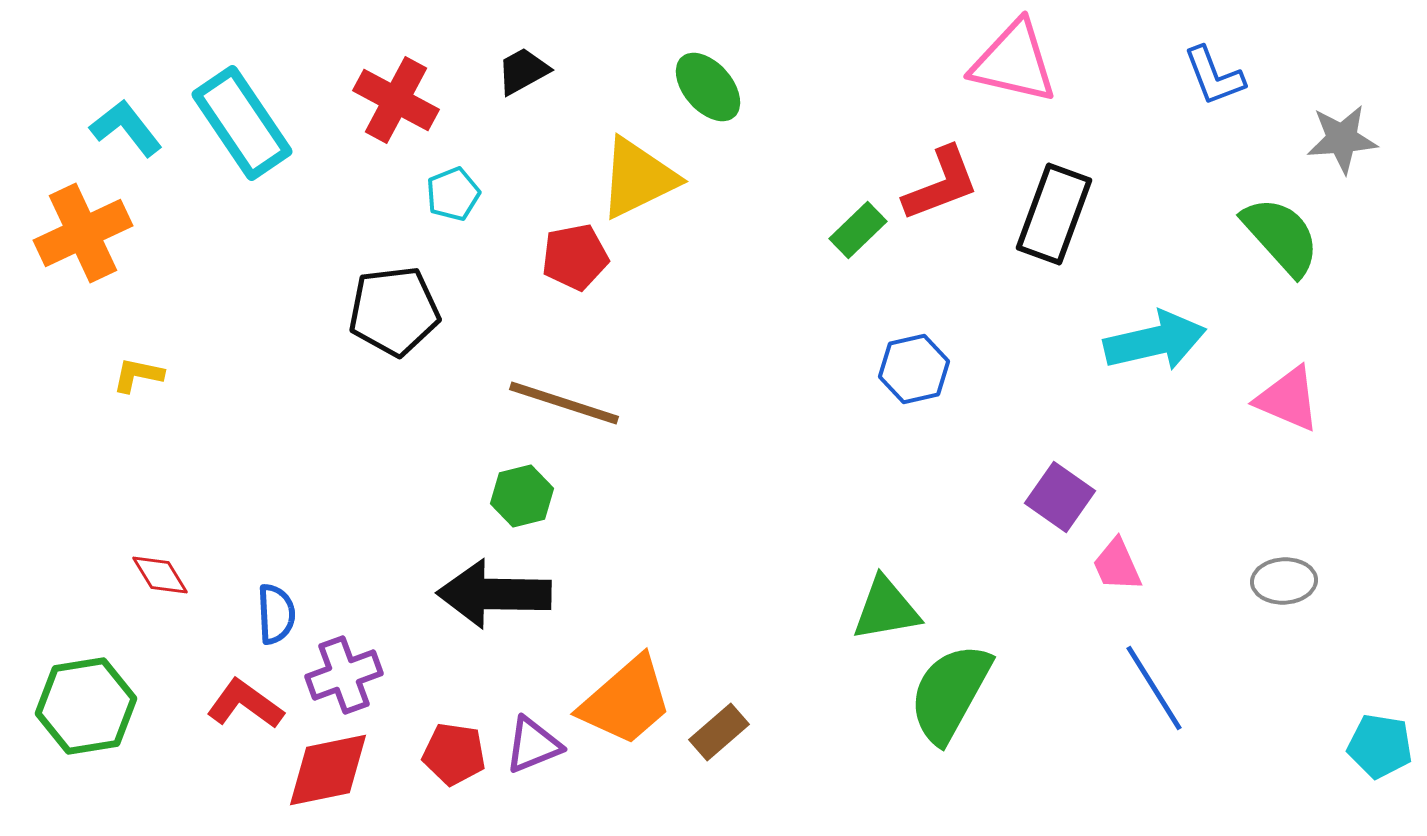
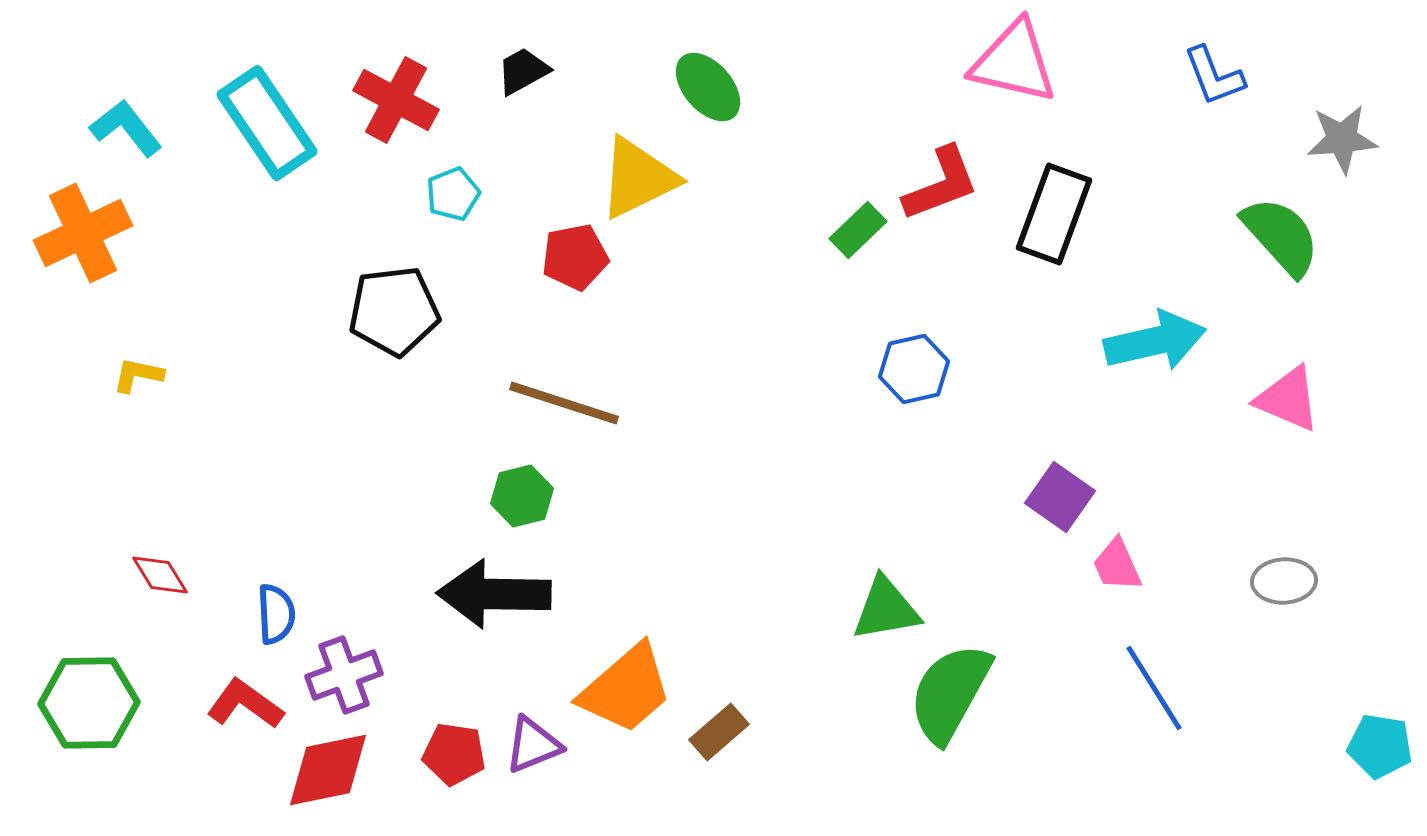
cyan rectangle at (242, 123): moved 25 px right
orange trapezoid at (626, 701): moved 12 px up
green hexagon at (86, 706): moved 3 px right, 3 px up; rotated 8 degrees clockwise
